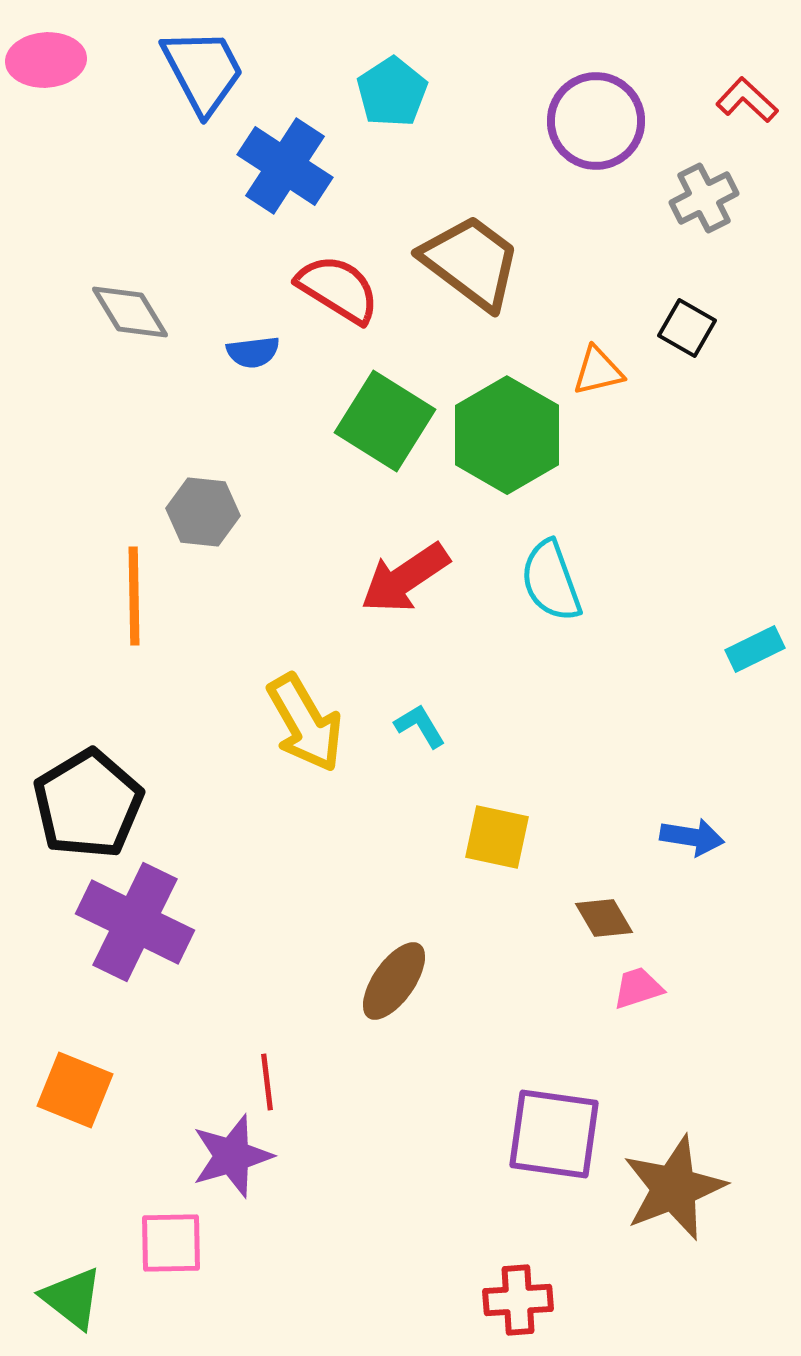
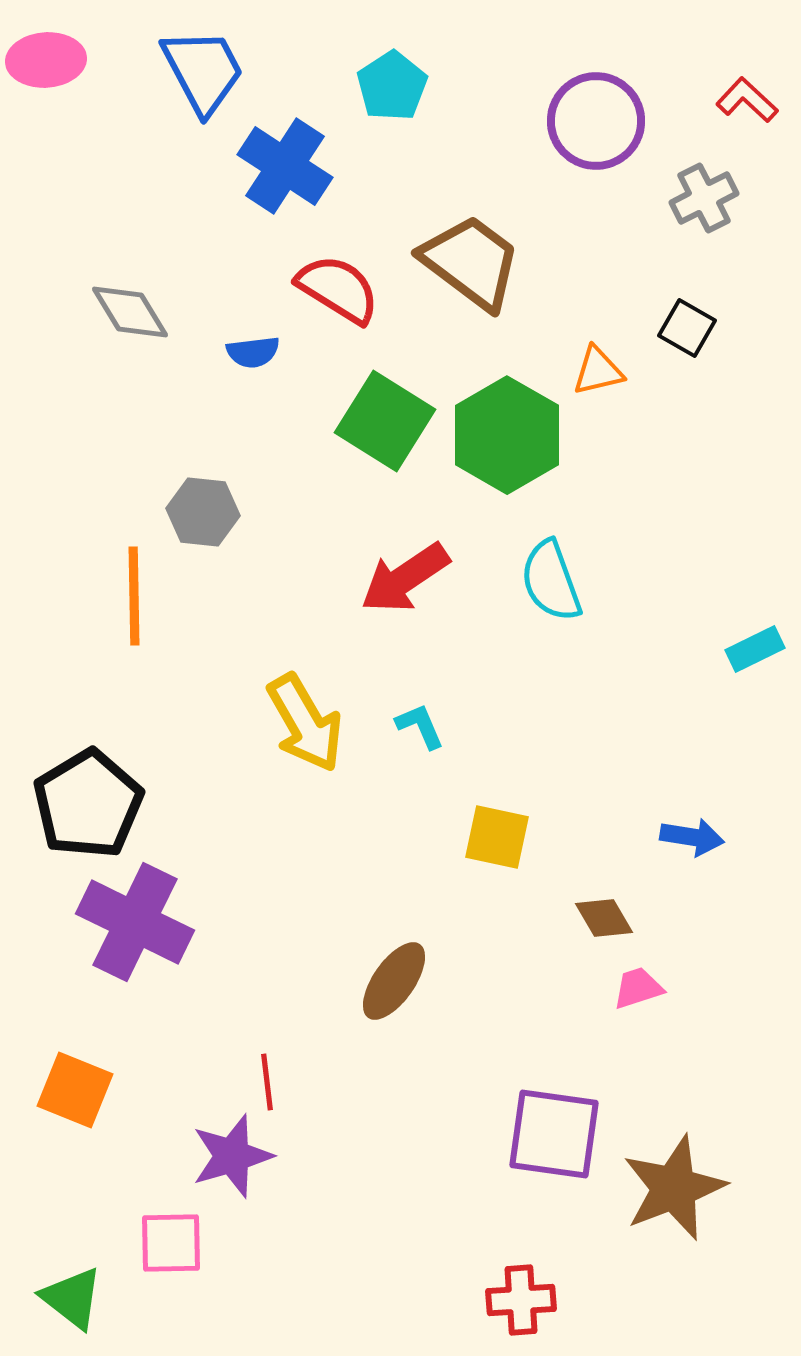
cyan pentagon: moved 6 px up
cyan L-shape: rotated 8 degrees clockwise
red cross: moved 3 px right
